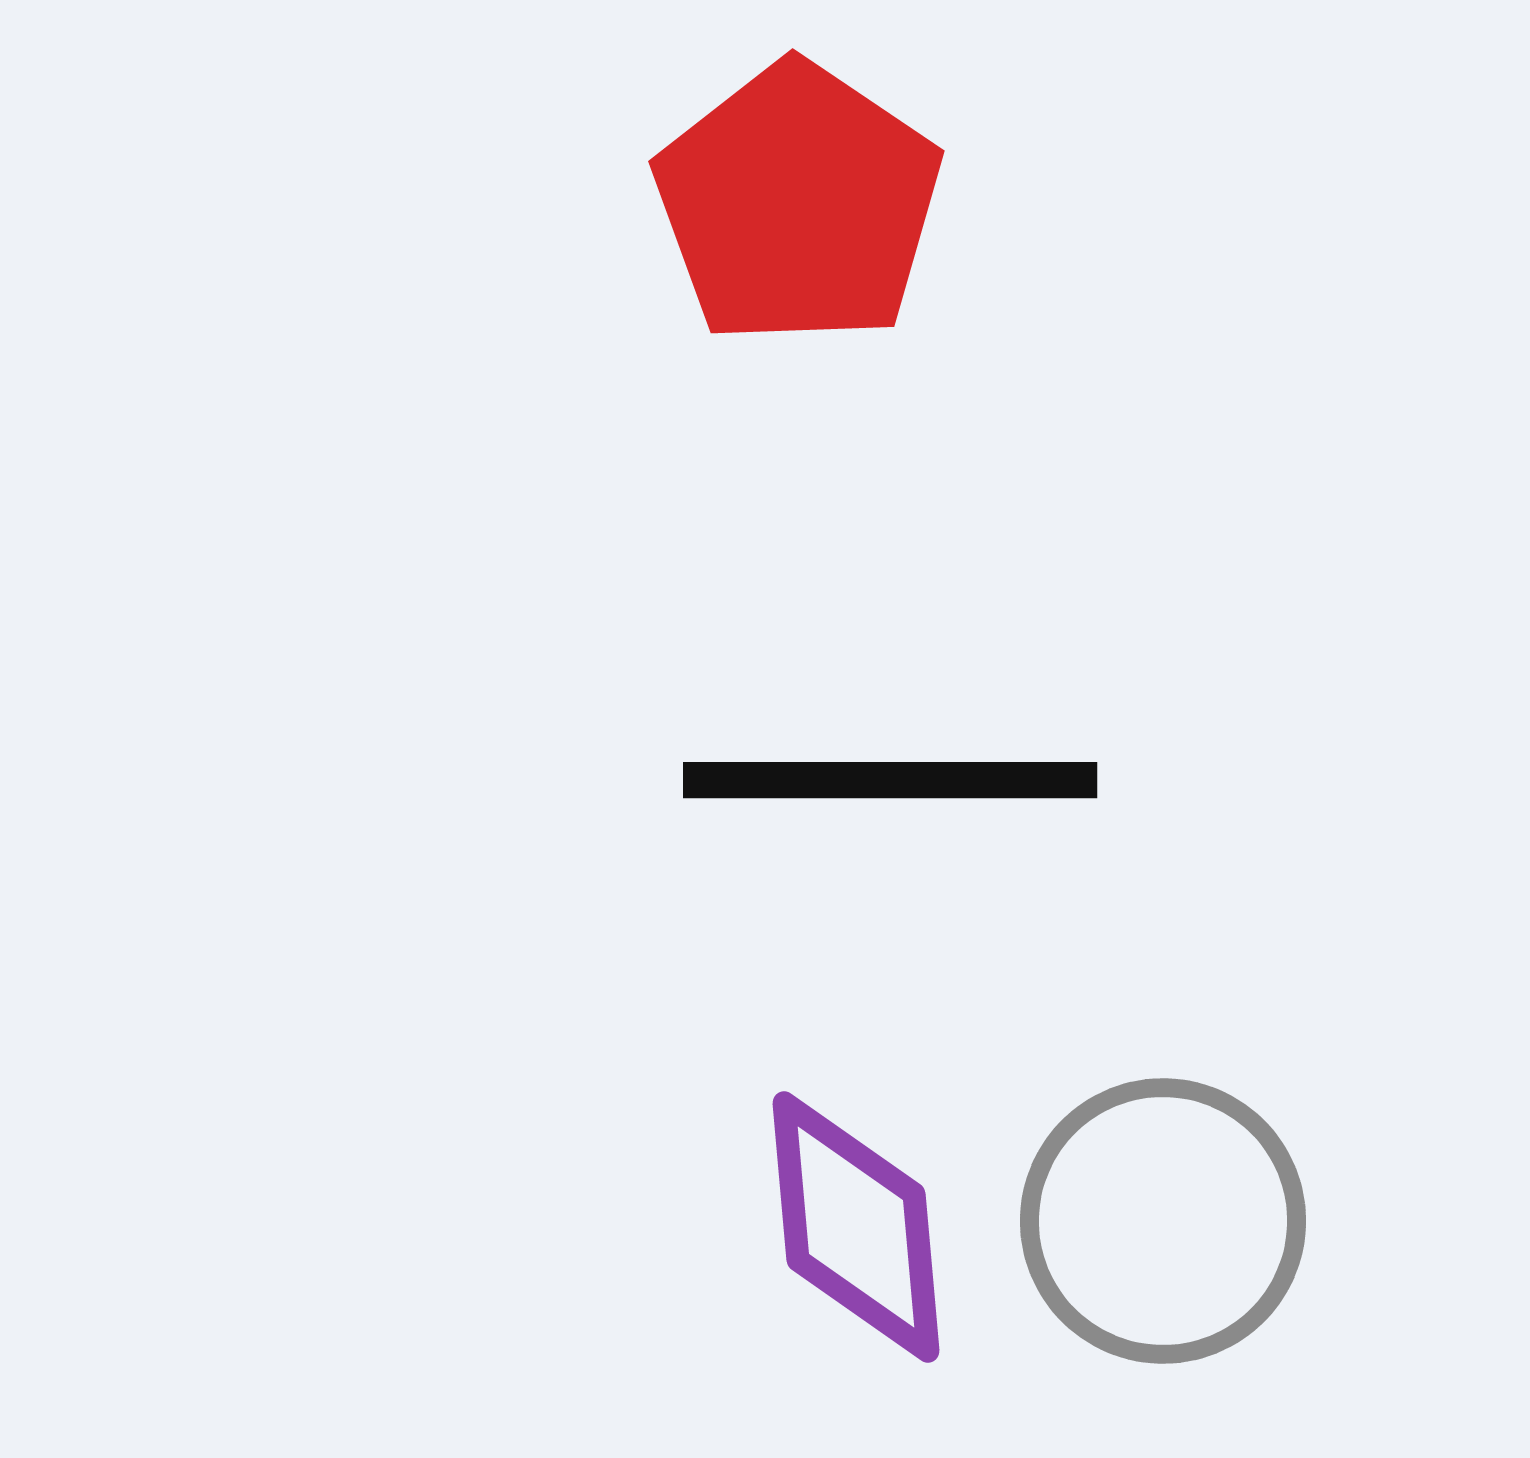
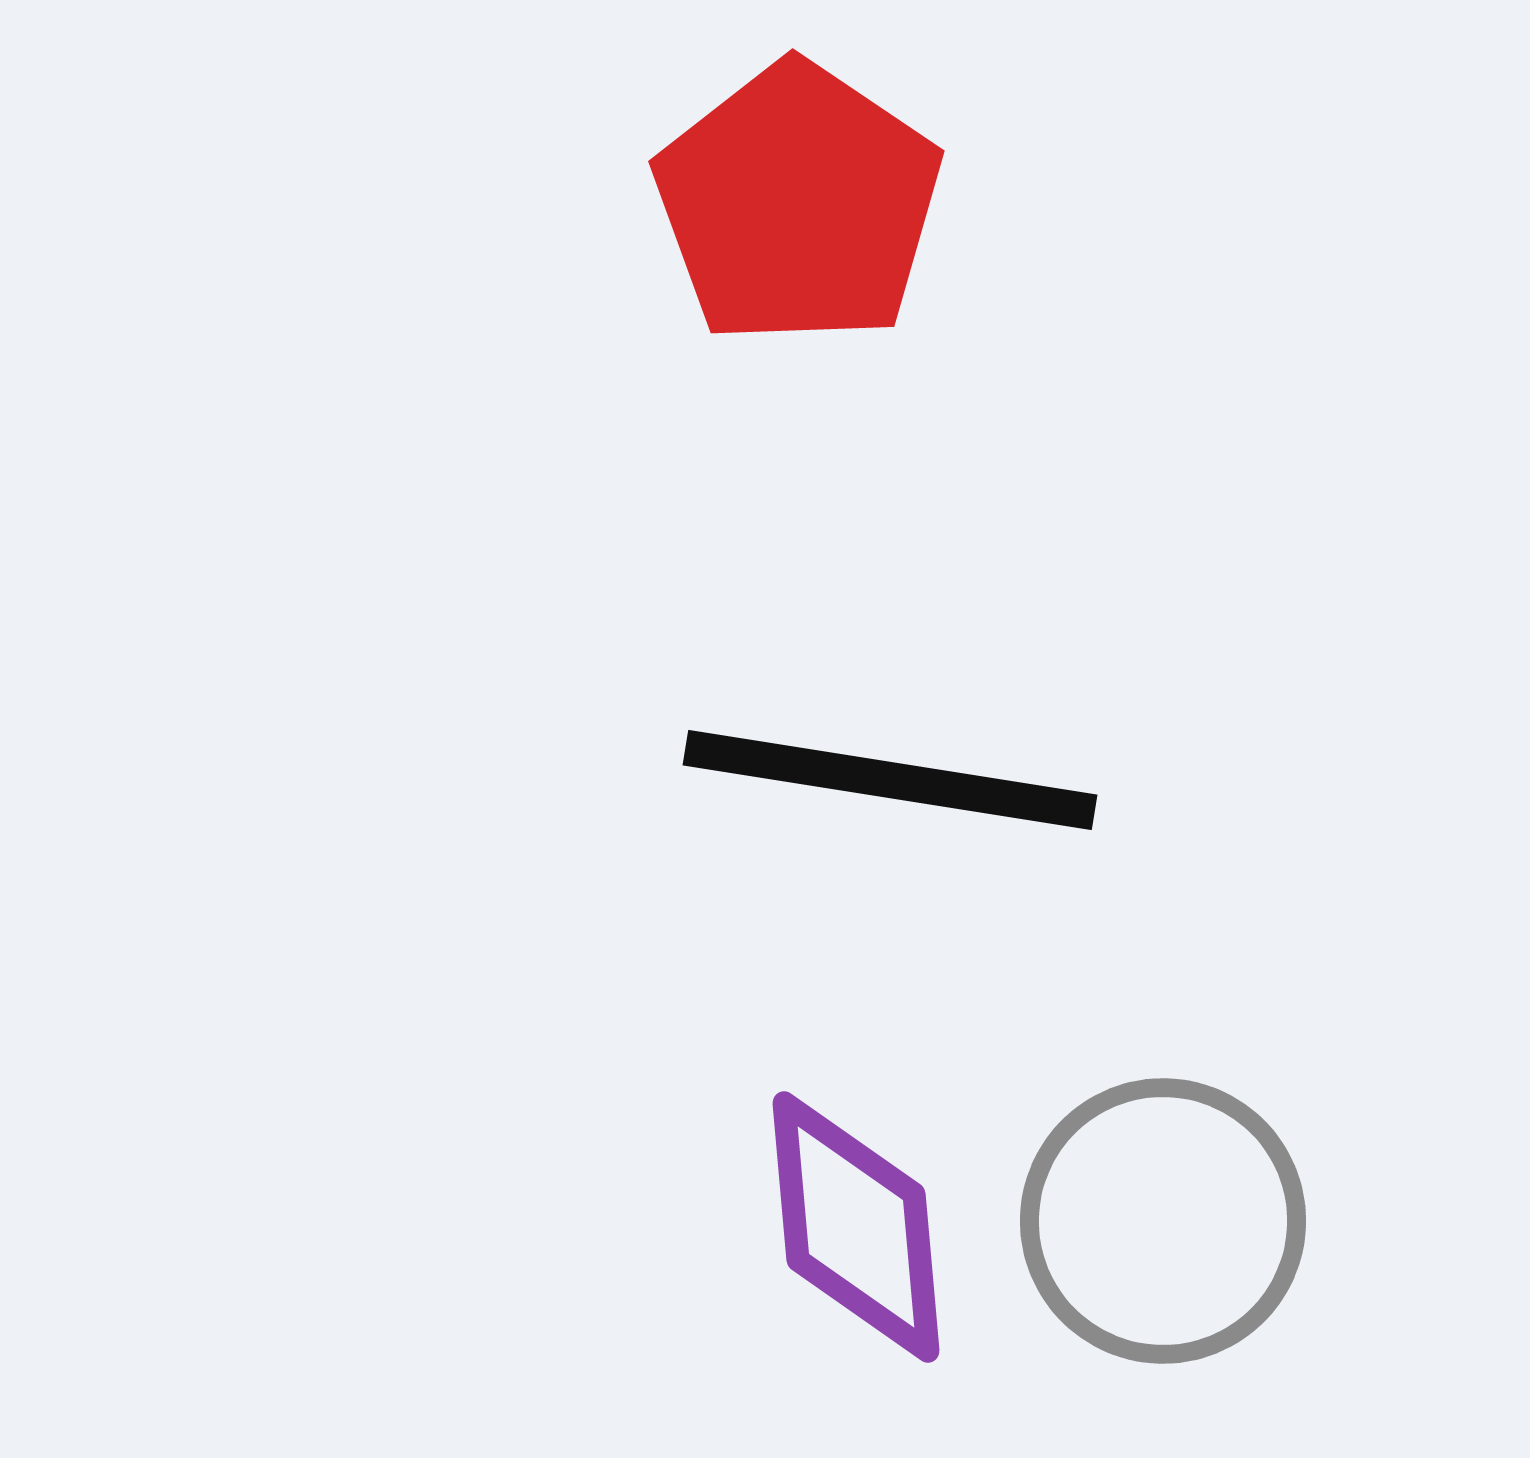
black line: rotated 9 degrees clockwise
